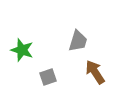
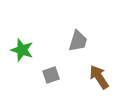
brown arrow: moved 4 px right, 5 px down
gray square: moved 3 px right, 2 px up
